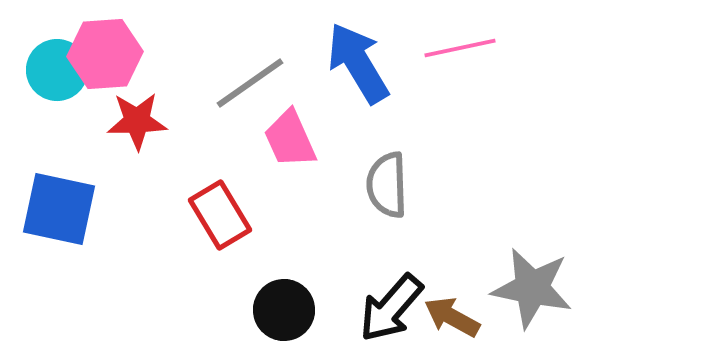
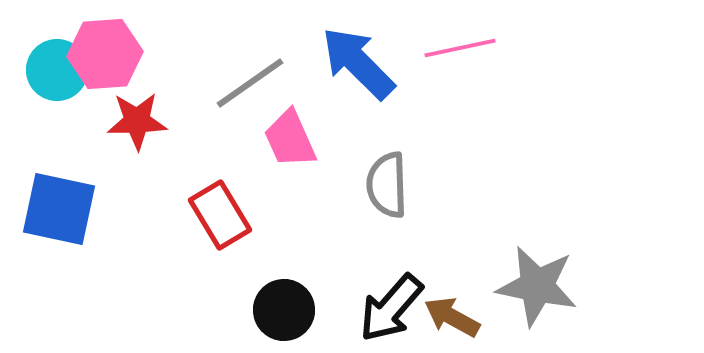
blue arrow: rotated 14 degrees counterclockwise
gray star: moved 5 px right, 2 px up
